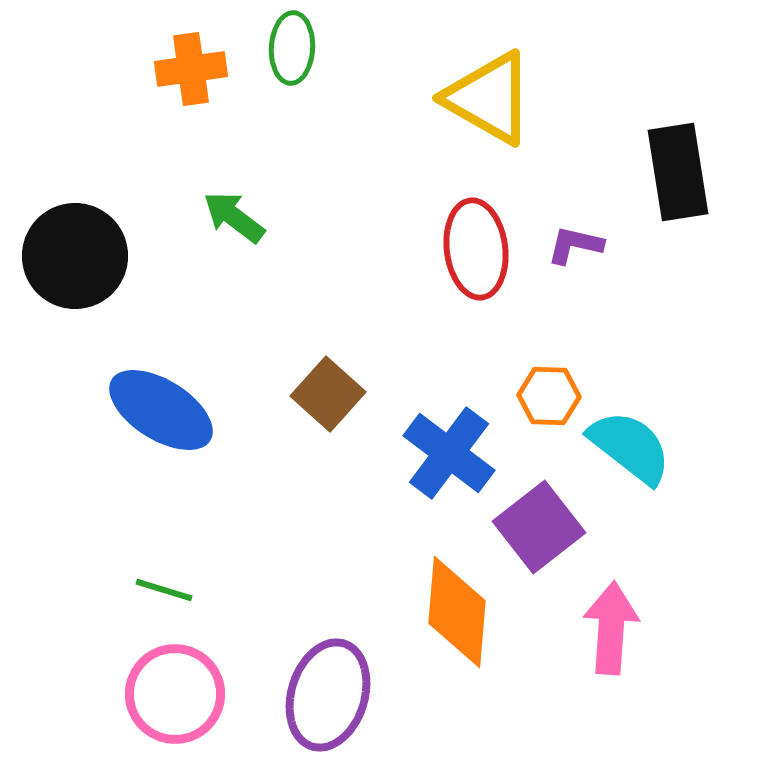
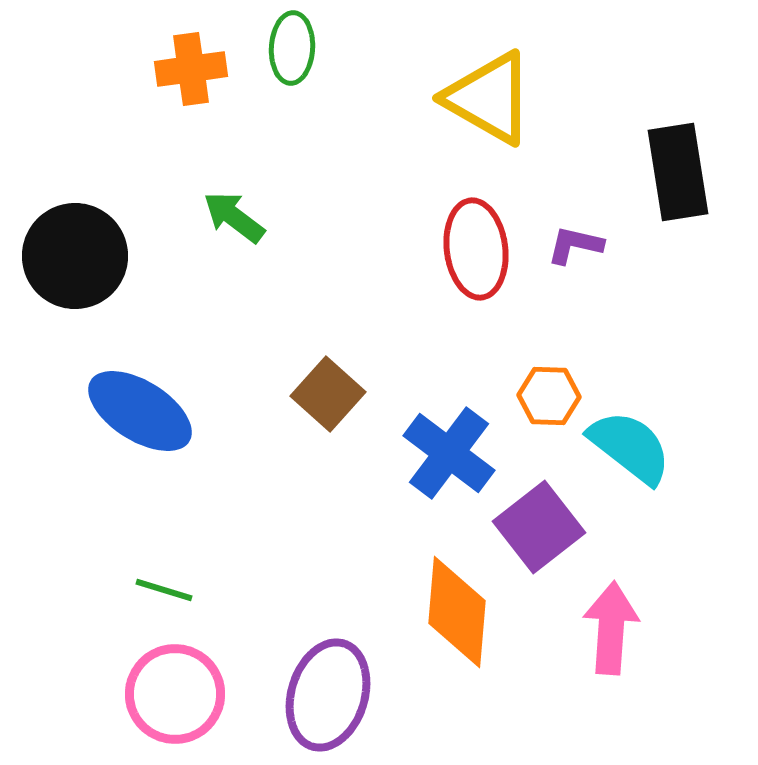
blue ellipse: moved 21 px left, 1 px down
